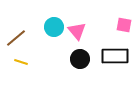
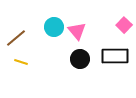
pink square: rotated 35 degrees clockwise
